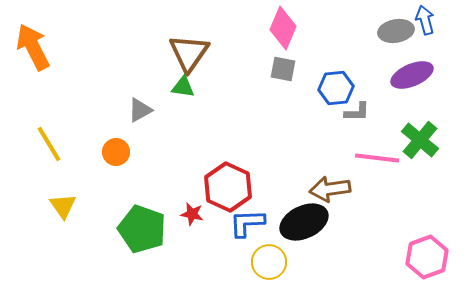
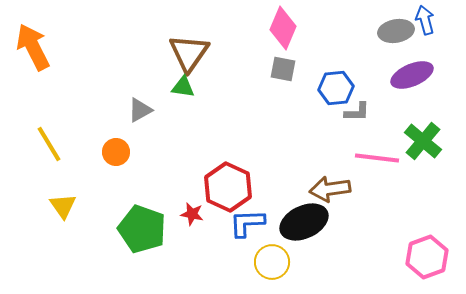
green cross: moved 3 px right, 1 px down
yellow circle: moved 3 px right
